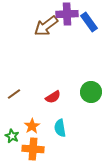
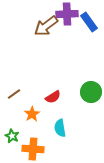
orange star: moved 12 px up
